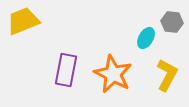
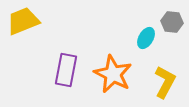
yellow L-shape: moved 2 px left, 7 px down
